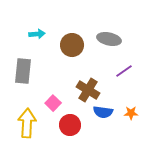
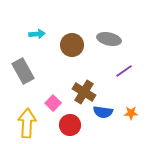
gray rectangle: rotated 35 degrees counterclockwise
brown cross: moved 4 px left, 2 px down
